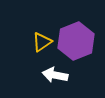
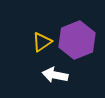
purple hexagon: moved 1 px right, 1 px up
